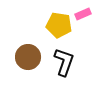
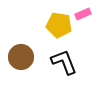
brown circle: moved 7 px left
black L-shape: rotated 40 degrees counterclockwise
